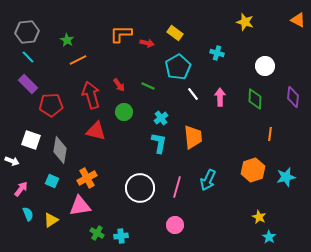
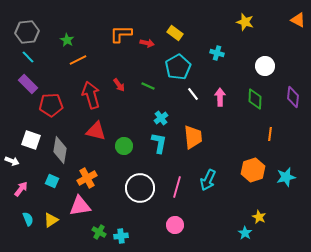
green circle at (124, 112): moved 34 px down
cyan semicircle at (28, 214): moved 5 px down
green cross at (97, 233): moved 2 px right, 1 px up
cyan star at (269, 237): moved 24 px left, 4 px up
